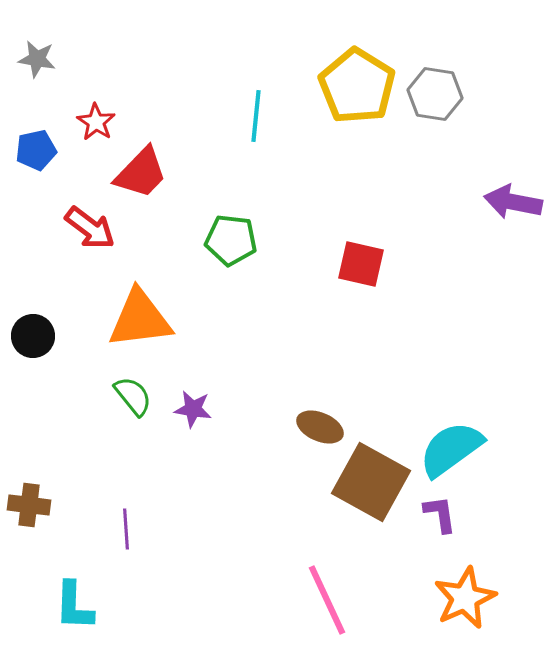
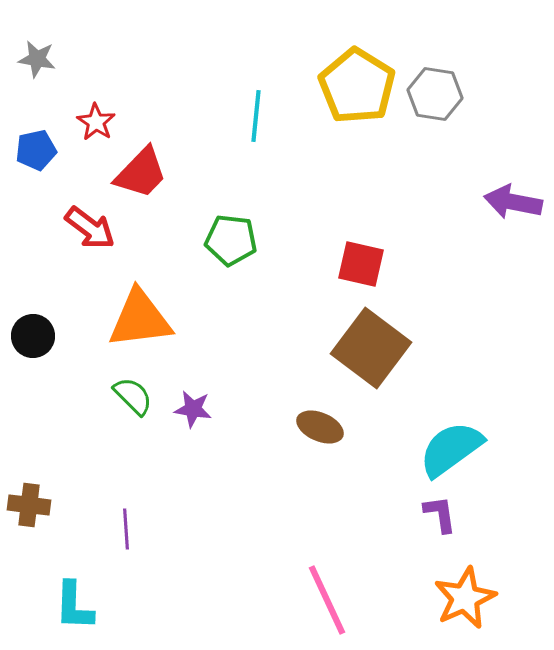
green semicircle: rotated 6 degrees counterclockwise
brown square: moved 134 px up; rotated 8 degrees clockwise
